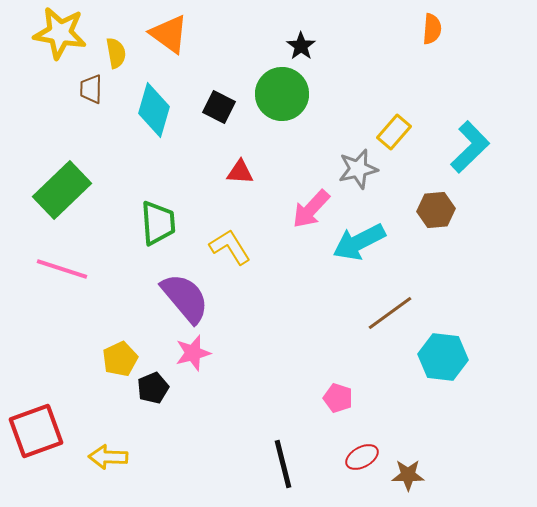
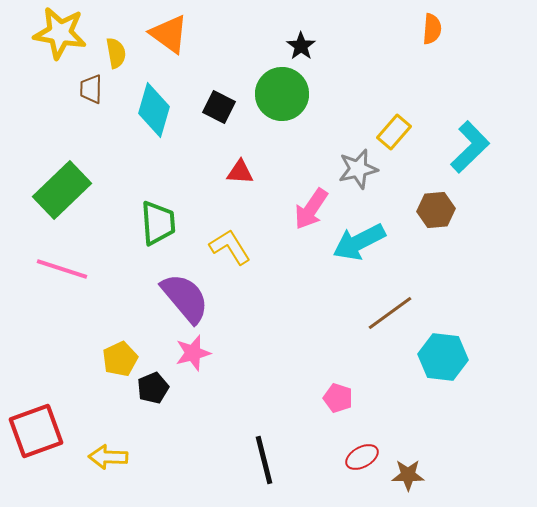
pink arrow: rotated 9 degrees counterclockwise
black line: moved 19 px left, 4 px up
